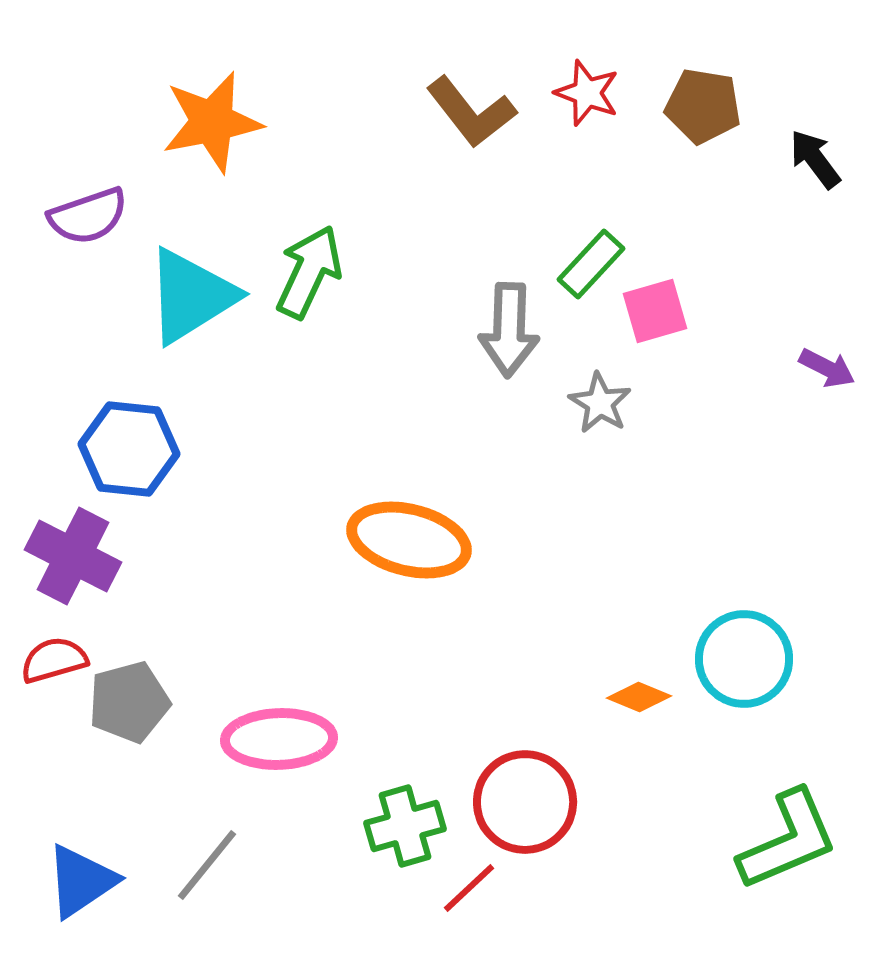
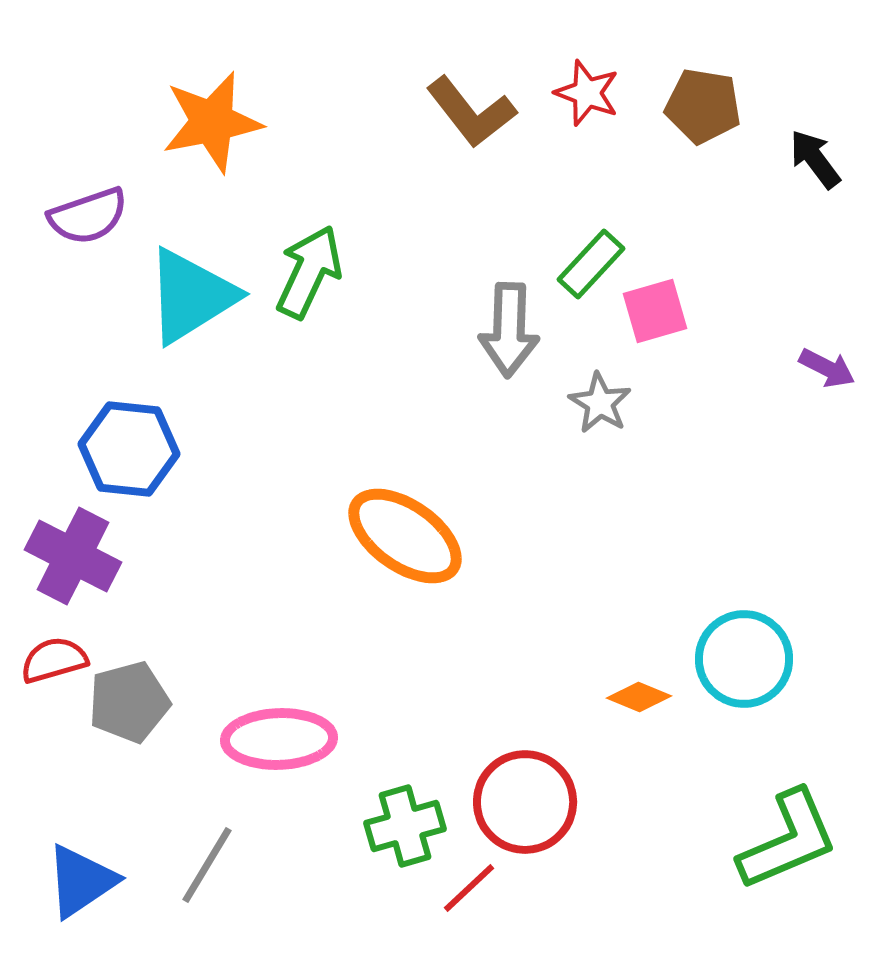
orange ellipse: moved 4 px left, 4 px up; rotated 21 degrees clockwise
gray line: rotated 8 degrees counterclockwise
